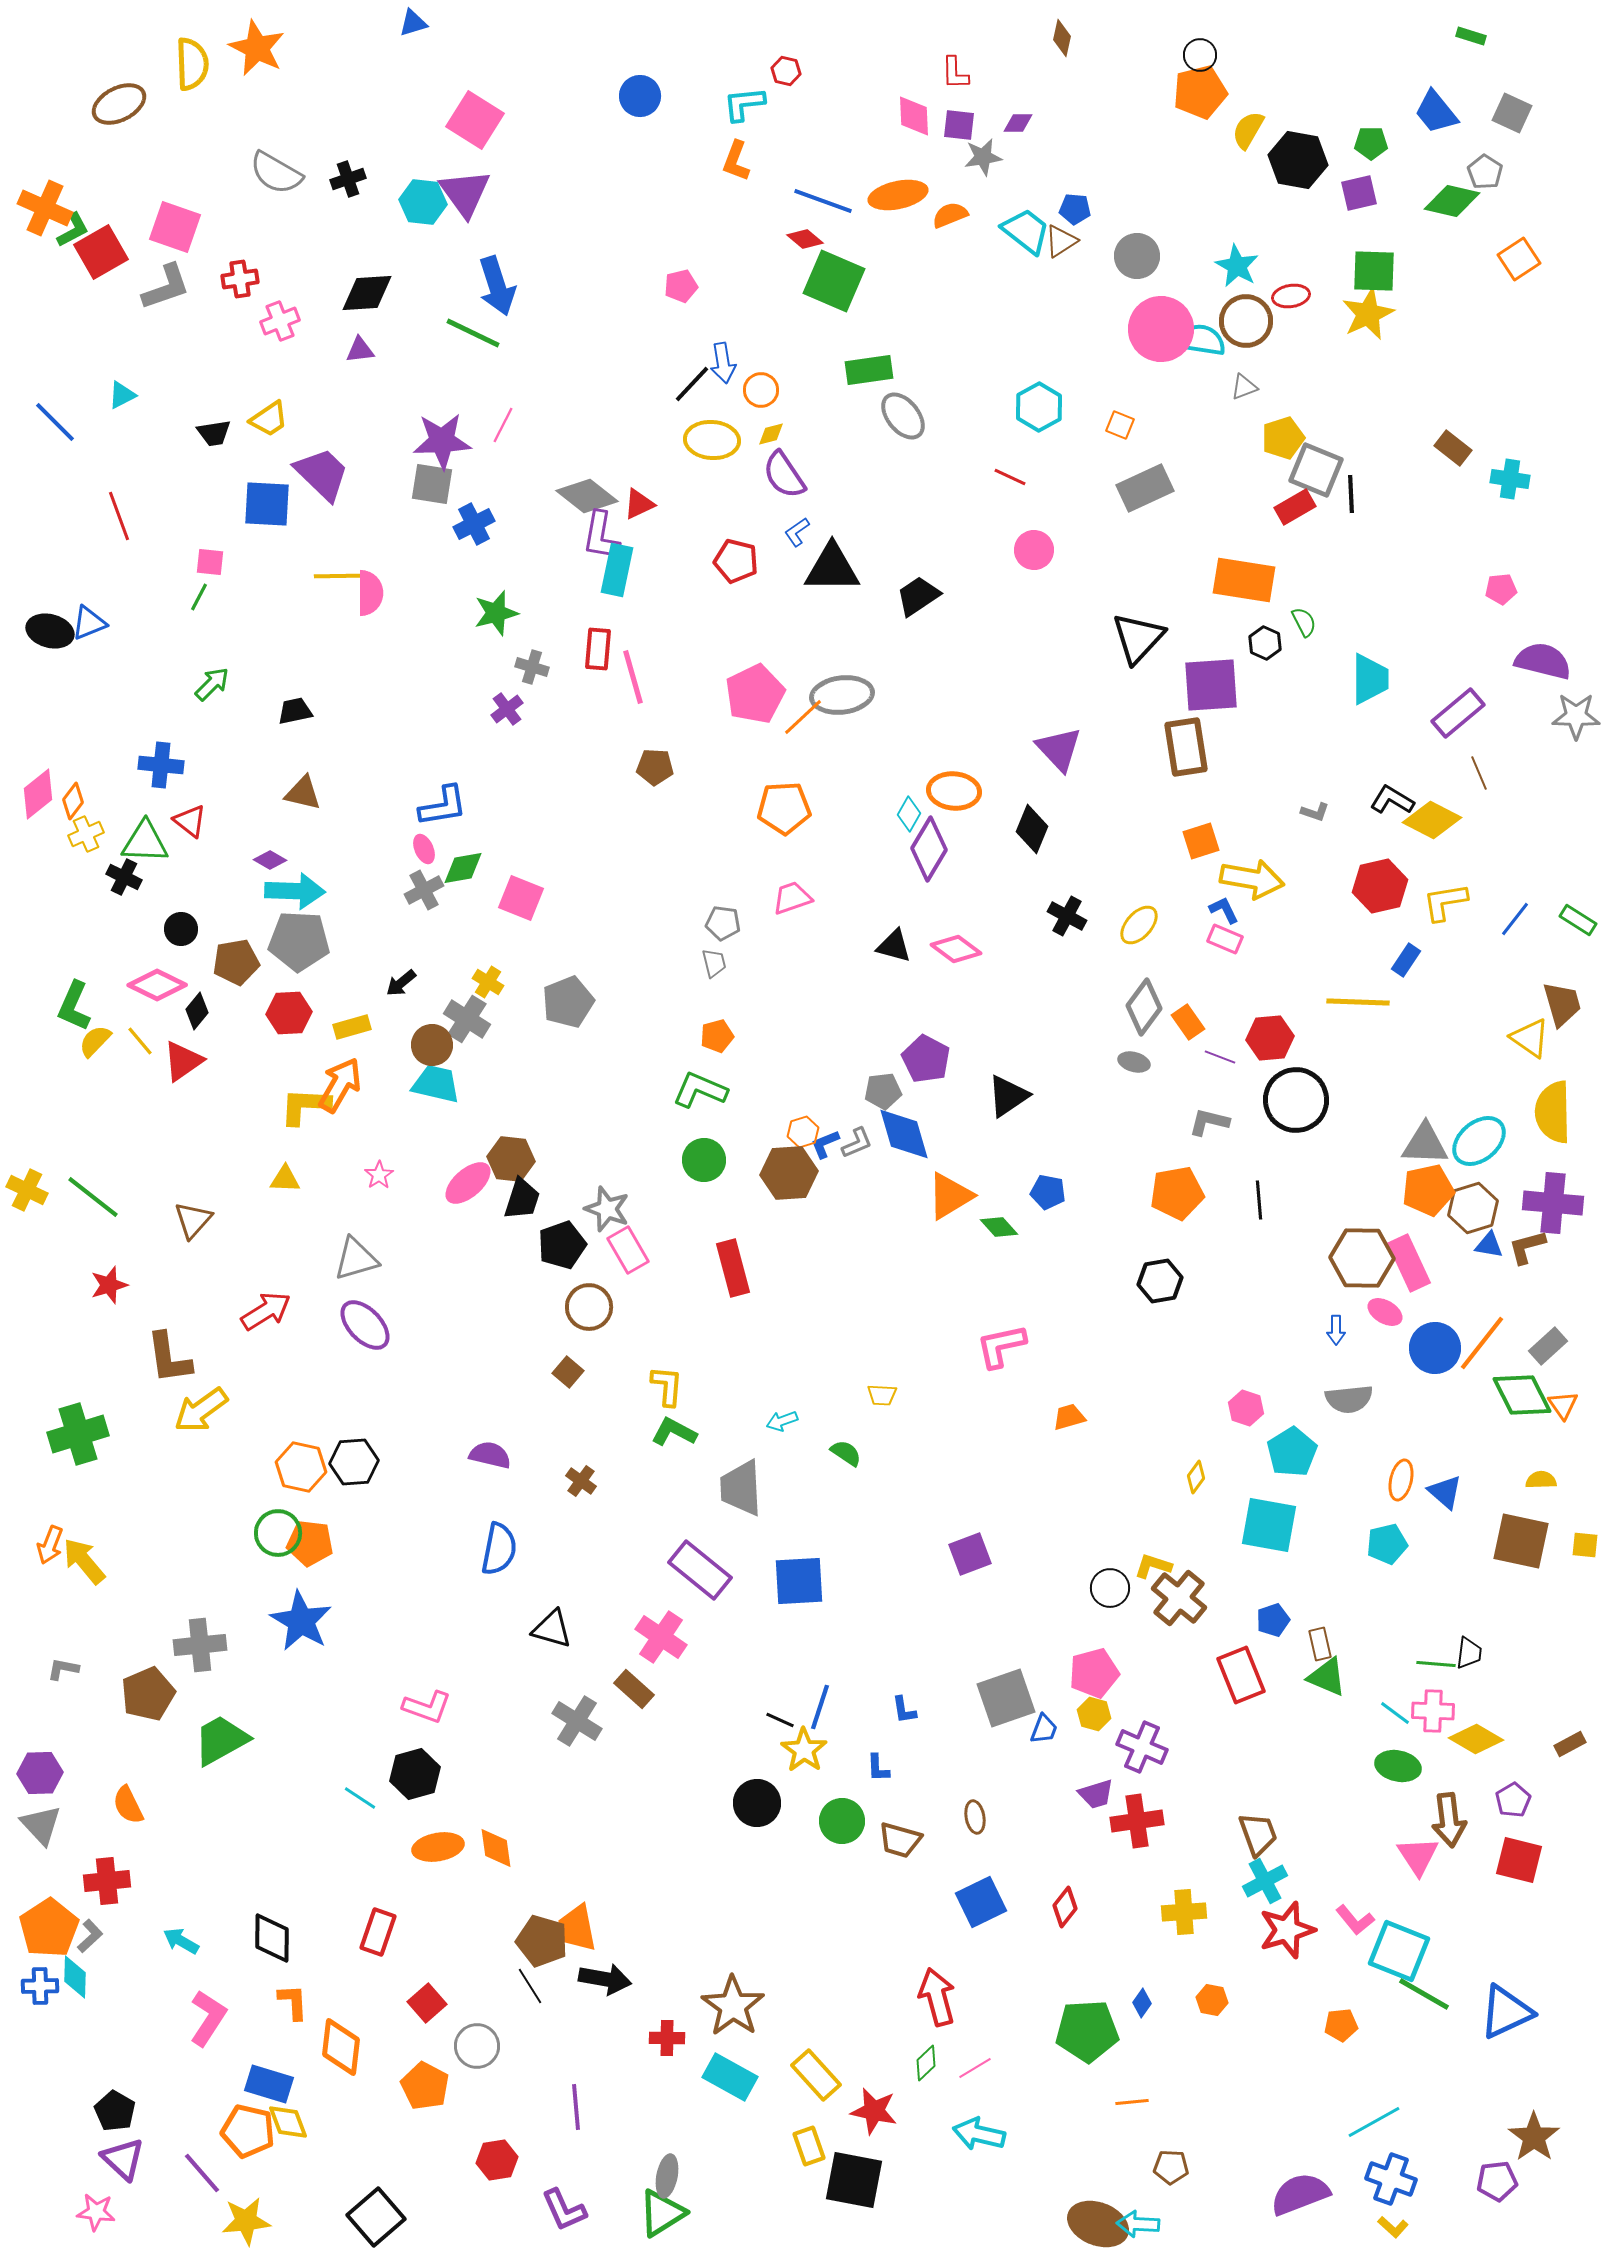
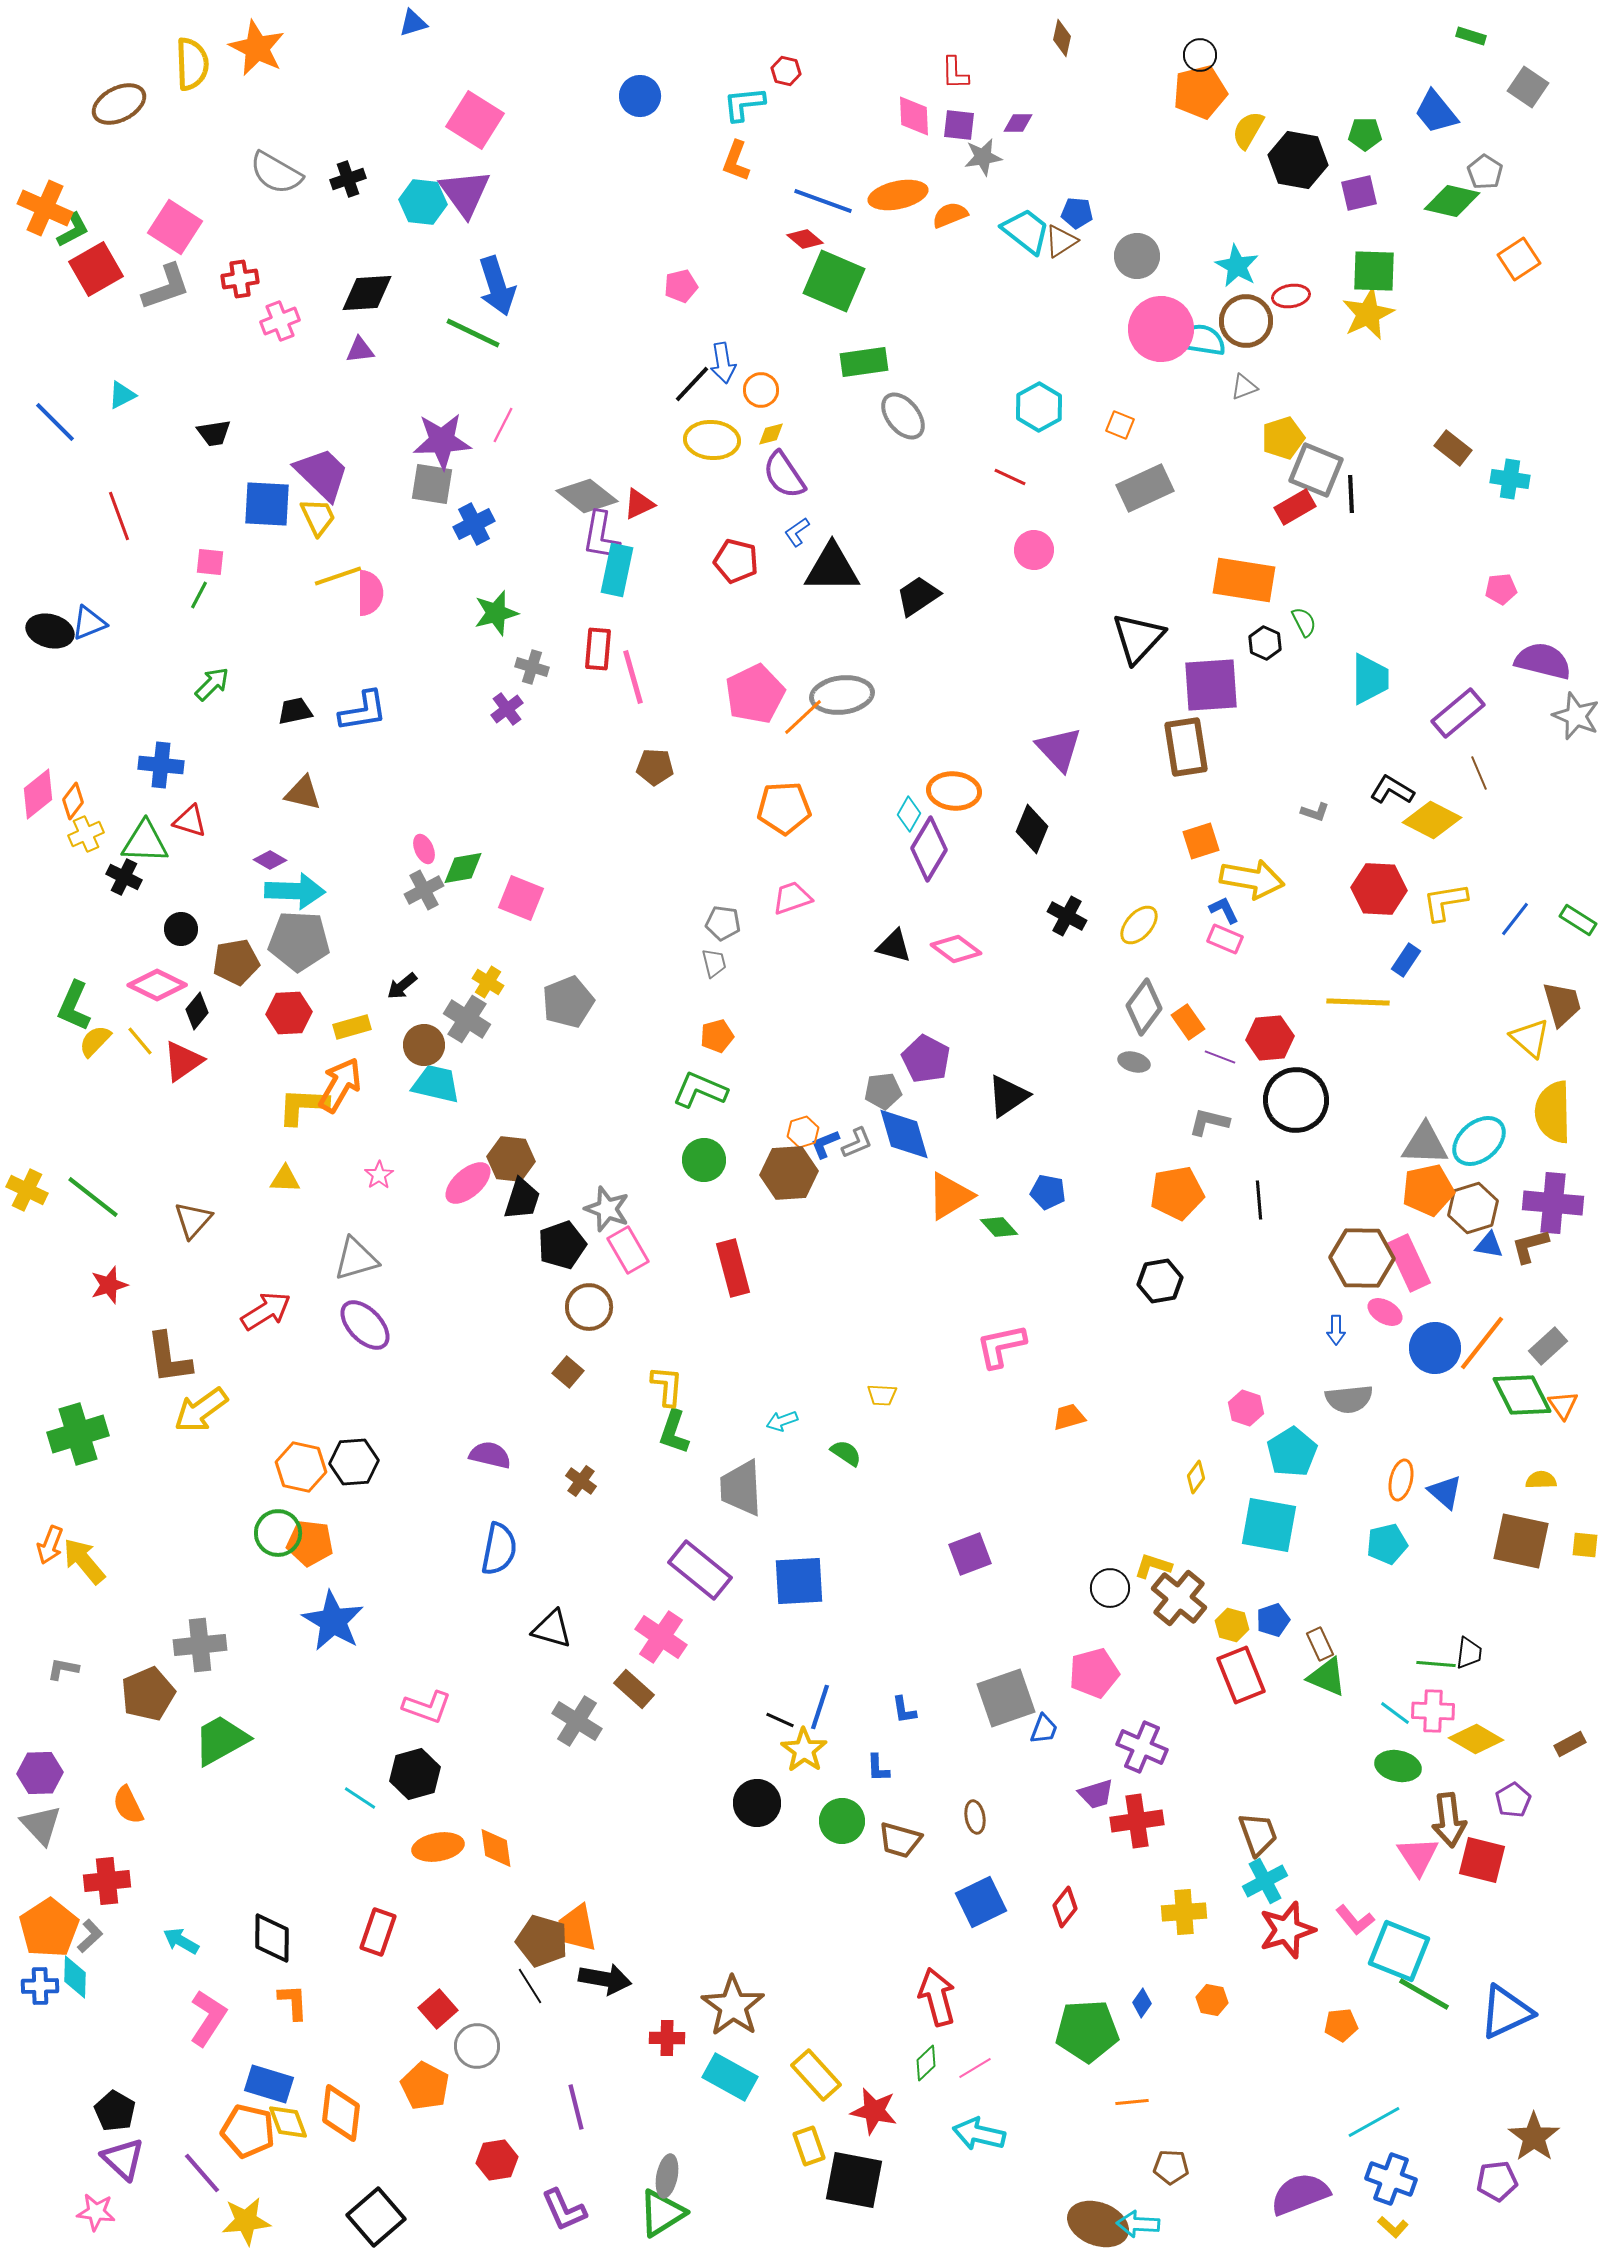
gray square at (1512, 113): moved 16 px right, 26 px up; rotated 9 degrees clockwise
green pentagon at (1371, 143): moved 6 px left, 9 px up
blue pentagon at (1075, 209): moved 2 px right, 4 px down
pink square at (175, 227): rotated 14 degrees clockwise
red square at (101, 252): moved 5 px left, 17 px down
green rectangle at (869, 370): moved 5 px left, 8 px up
yellow trapezoid at (269, 419): moved 49 px right, 98 px down; rotated 81 degrees counterclockwise
yellow line at (338, 576): rotated 18 degrees counterclockwise
green line at (199, 597): moved 2 px up
gray star at (1576, 716): rotated 21 degrees clockwise
black L-shape at (1392, 800): moved 10 px up
blue L-shape at (443, 806): moved 80 px left, 95 px up
red triangle at (190, 821): rotated 21 degrees counterclockwise
red hexagon at (1380, 886): moved 1 px left, 3 px down; rotated 16 degrees clockwise
black arrow at (401, 983): moved 1 px right, 3 px down
yellow triangle at (1530, 1038): rotated 6 degrees clockwise
brown circle at (432, 1045): moved 8 px left
yellow L-shape at (305, 1106): moved 2 px left
brown L-shape at (1527, 1247): moved 3 px right, 1 px up
green L-shape at (674, 1432): rotated 99 degrees counterclockwise
blue star at (301, 1621): moved 32 px right
brown rectangle at (1320, 1644): rotated 12 degrees counterclockwise
yellow hexagon at (1094, 1714): moved 138 px right, 89 px up
red square at (1519, 1860): moved 37 px left
red square at (427, 2003): moved 11 px right, 6 px down
orange diamond at (341, 2047): moved 66 px down
purple line at (576, 2107): rotated 9 degrees counterclockwise
